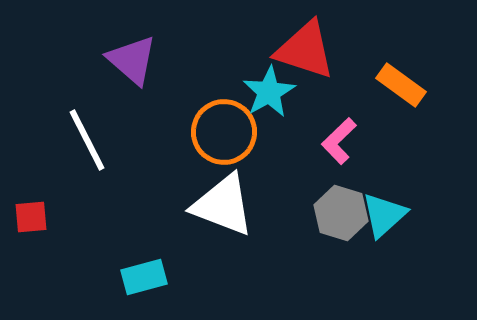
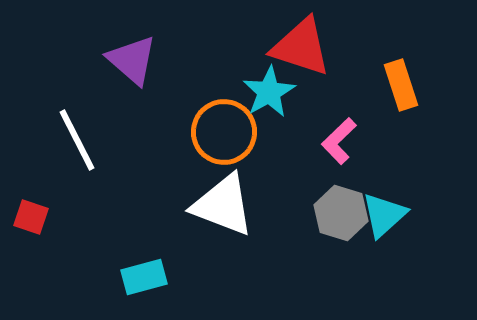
red triangle: moved 4 px left, 3 px up
orange rectangle: rotated 36 degrees clockwise
white line: moved 10 px left
red square: rotated 24 degrees clockwise
